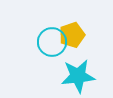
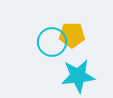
yellow pentagon: rotated 20 degrees clockwise
